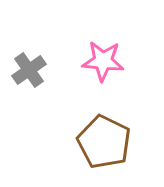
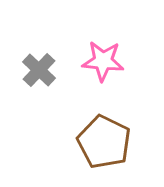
gray cross: moved 10 px right; rotated 12 degrees counterclockwise
